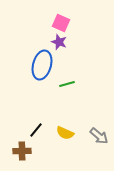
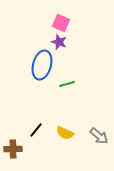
brown cross: moved 9 px left, 2 px up
